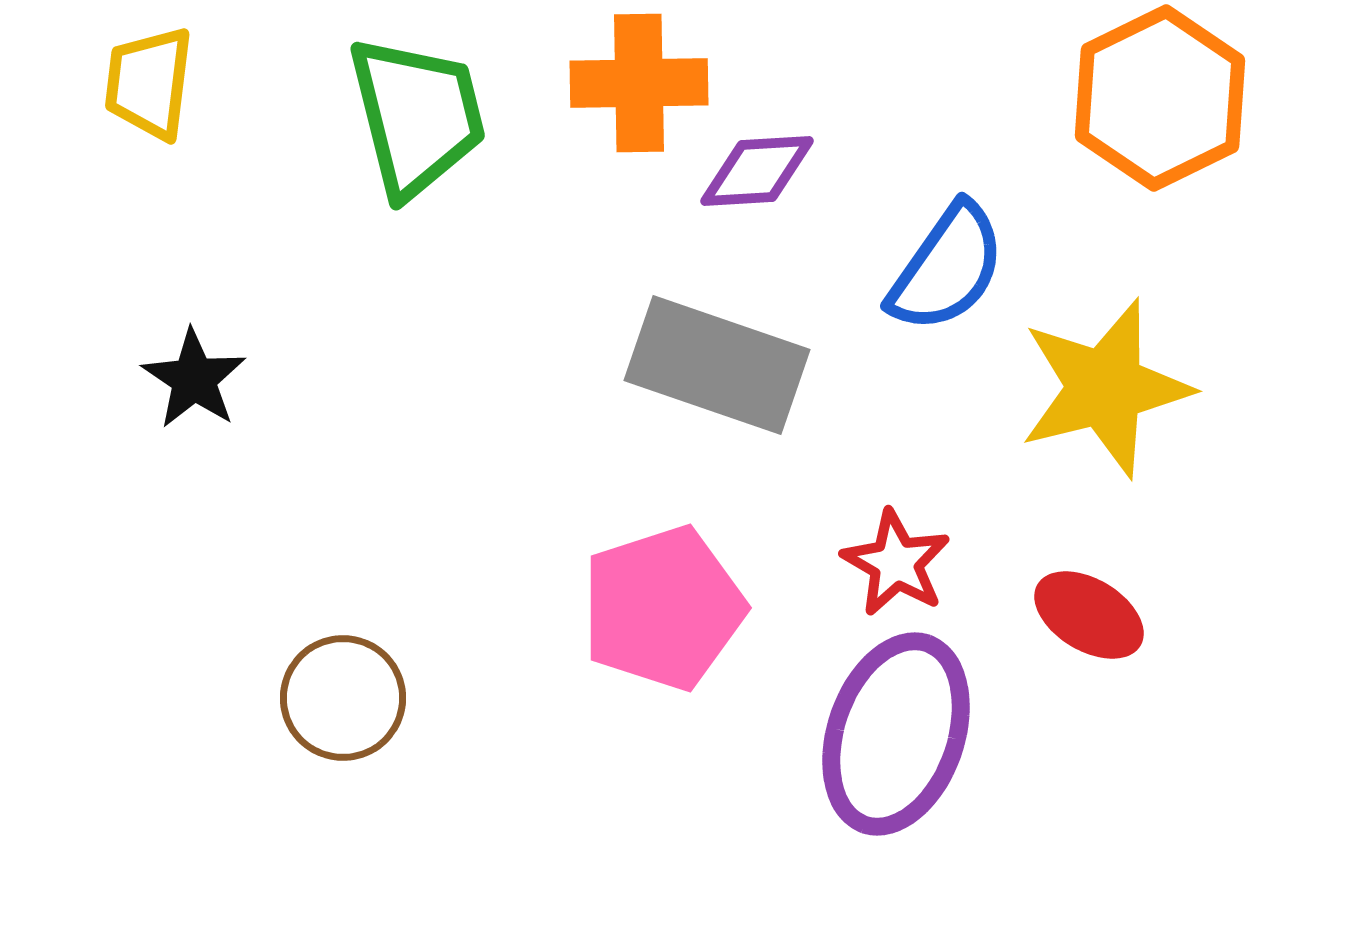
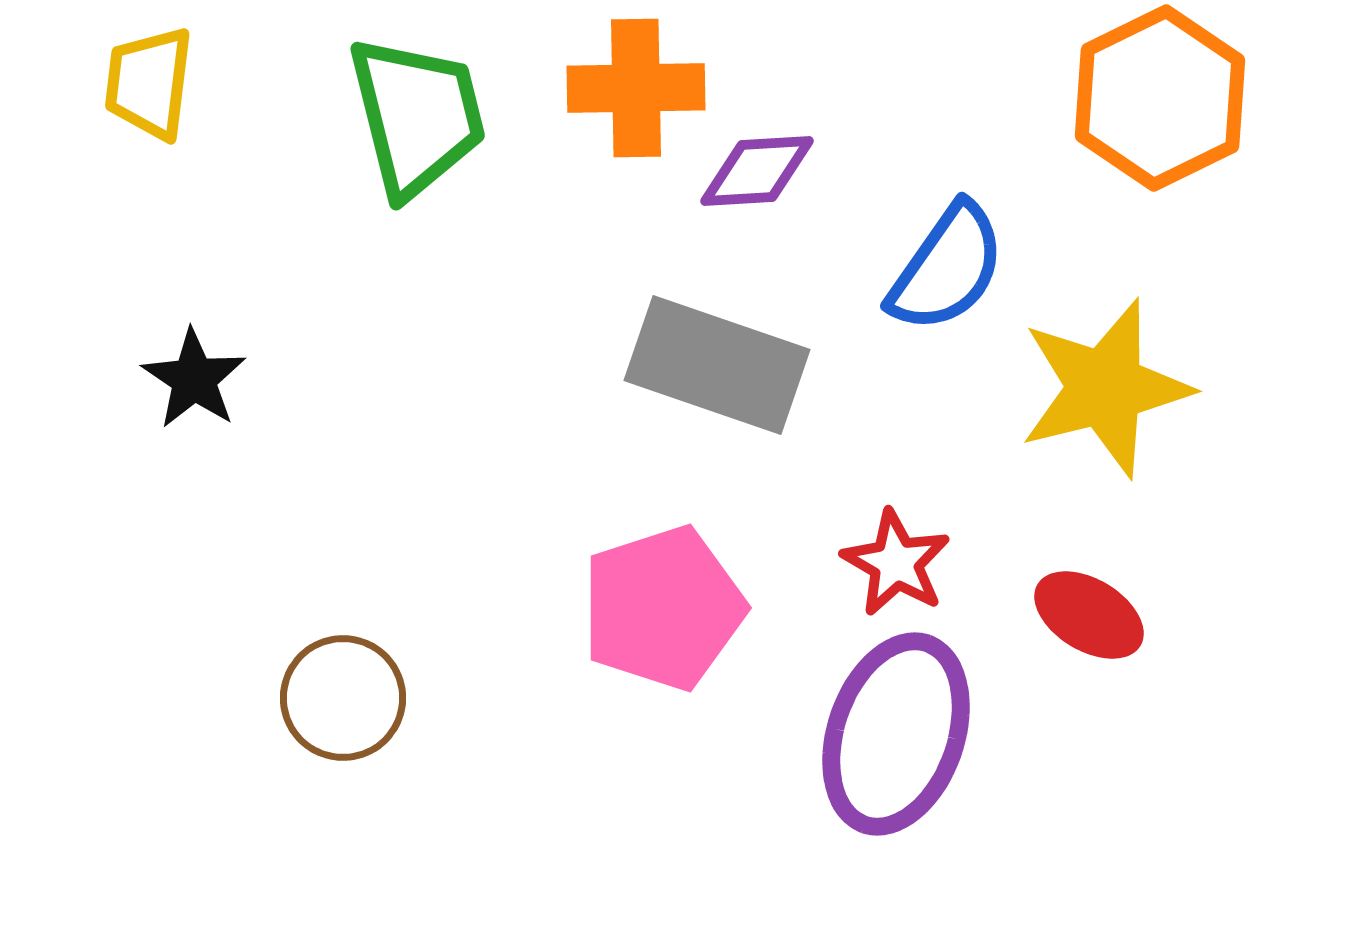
orange cross: moved 3 px left, 5 px down
